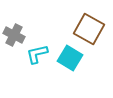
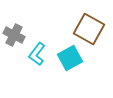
cyan L-shape: rotated 40 degrees counterclockwise
cyan square: rotated 30 degrees clockwise
